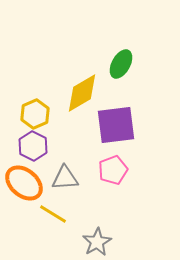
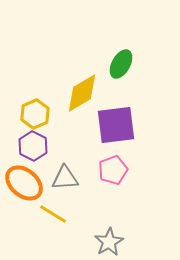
gray star: moved 12 px right
